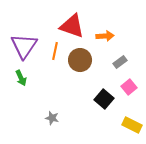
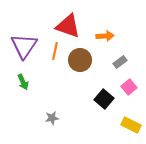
red triangle: moved 4 px left
green arrow: moved 2 px right, 4 px down
gray star: rotated 24 degrees counterclockwise
yellow rectangle: moved 1 px left
